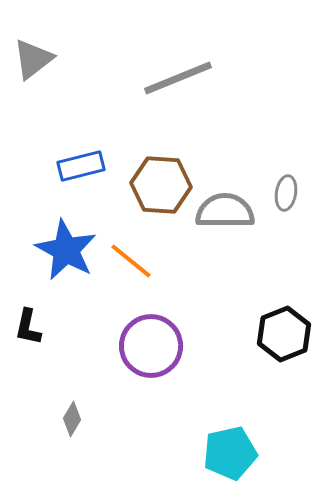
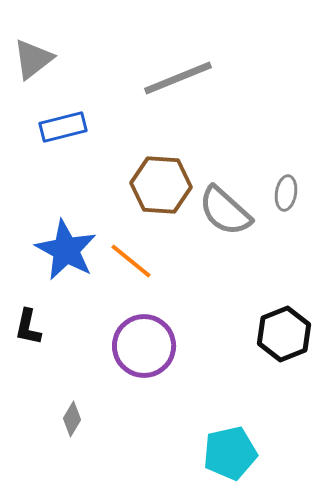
blue rectangle: moved 18 px left, 39 px up
gray semicircle: rotated 138 degrees counterclockwise
purple circle: moved 7 px left
